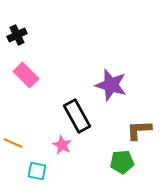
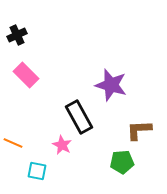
black rectangle: moved 2 px right, 1 px down
